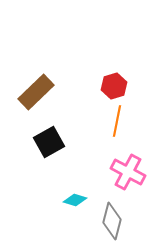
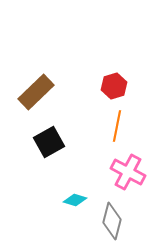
orange line: moved 5 px down
